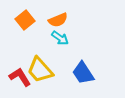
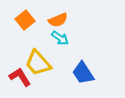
yellow trapezoid: moved 2 px left, 7 px up
